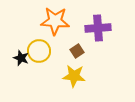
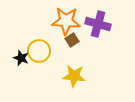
orange star: moved 11 px right
purple cross: moved 4 px up; rotated 20 degrees clockwise
brown square: moved 5 px left, 11 px up
